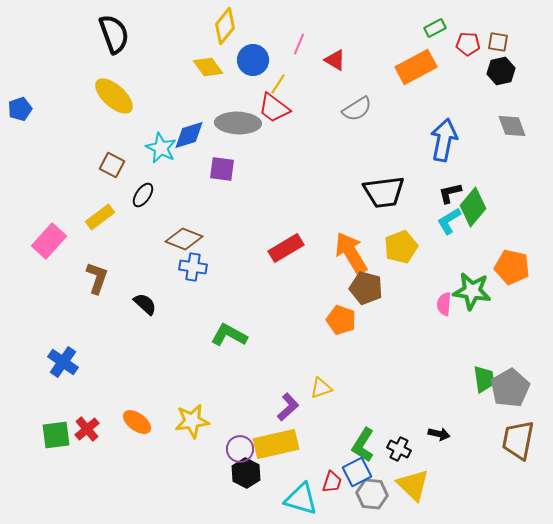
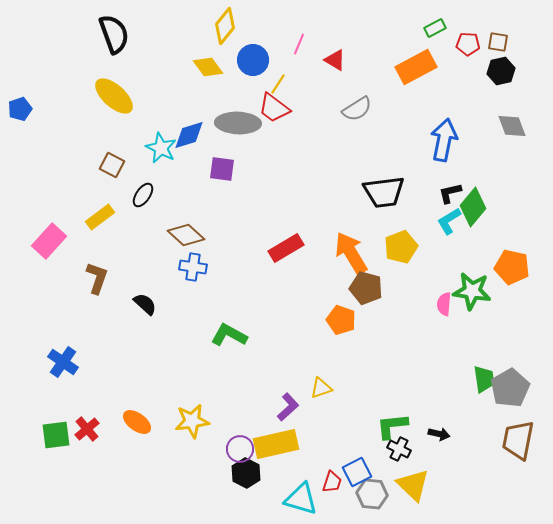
brown diamond at (184, 239): moved 2 px right, 4 px up; rotated 21 degrees clockwise
green L-shape at (363, 445): moved 29 px right, 19 px up; rotated 52 degrees clockwise
